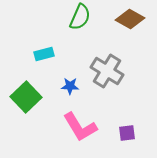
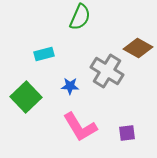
brown diamond: moved 8 px right, 29 px down
